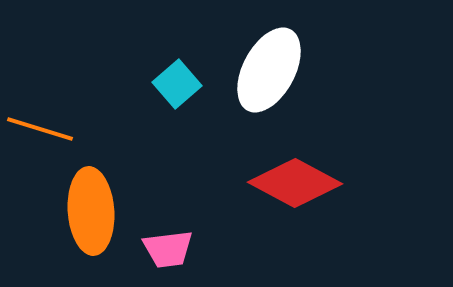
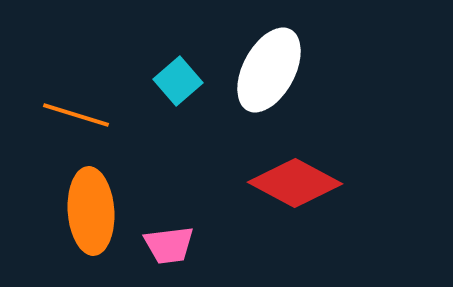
cyan square: moved 1 px right, 3 px up
orange line: moved 36 px right, 14 px up
pink trapezoid: moved 1 px right, 4 px up
